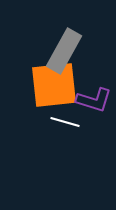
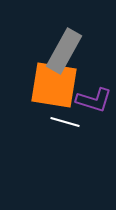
orange square: rotated 15 degrees clockwise
